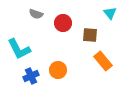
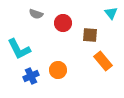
cyan triangle: moved 1 px right
